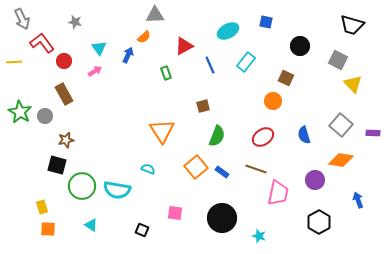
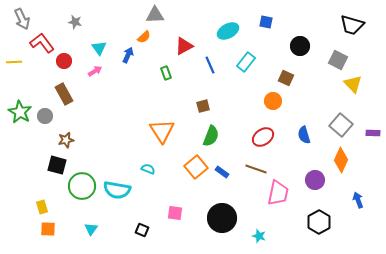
green semicircle at (217, 136): moved 6 px left
orange diamond at (341, 160): rotated 75 degrees counterclockwise
cyan triangle at (91, 225): moved 4 px down; rotated 32 degrees clockwise
